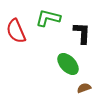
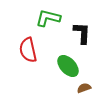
red semicircle: moved 12 px right, 19 px down; rotated 10 degrees clockwise
green ellipse: moved 2 px down
